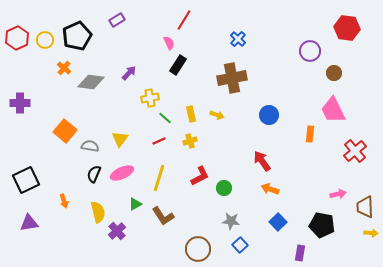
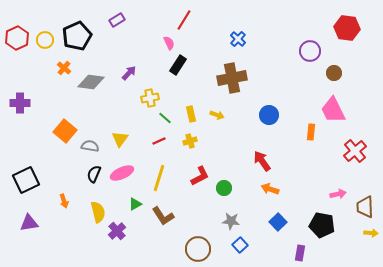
orange rectangle at (310, 134): moved 1 px right, 2 px up
